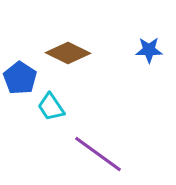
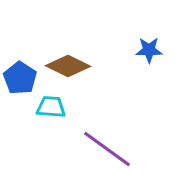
brown diamond: moved 13 px down
cyan trapezoid: rotated 128 degrees clockwise
purple line: moved 9 px right, 5 px up
